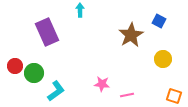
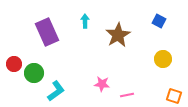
cyan arrow: moved 5 px right, 11 px down
brown star: moved 13 px left
red circle: moved 1 px left, 2 px up
